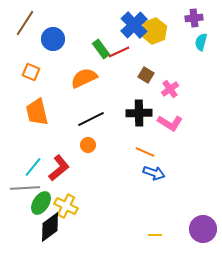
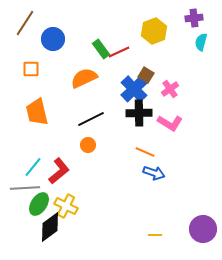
blue cross: moved 64 px down
orange square: moved 3 px up; rotated 24 degrees counterclockwise
red L-shape: moved 3 px down
green ellipse: moved 2 px left, 1 px down
